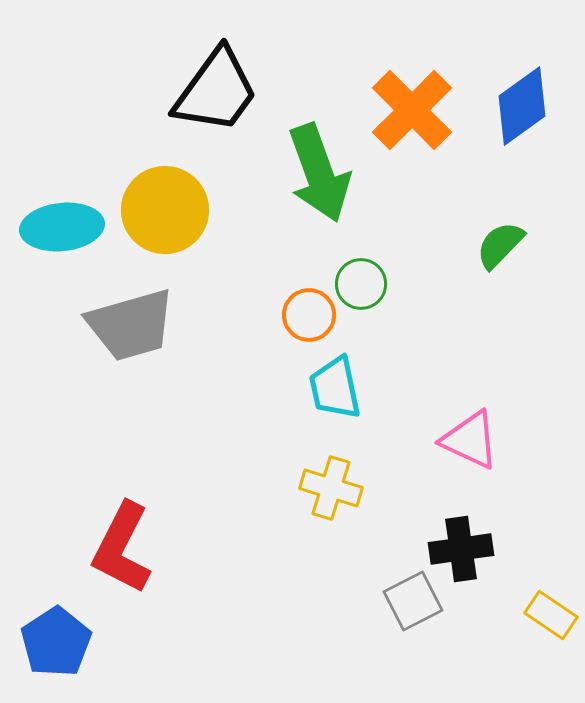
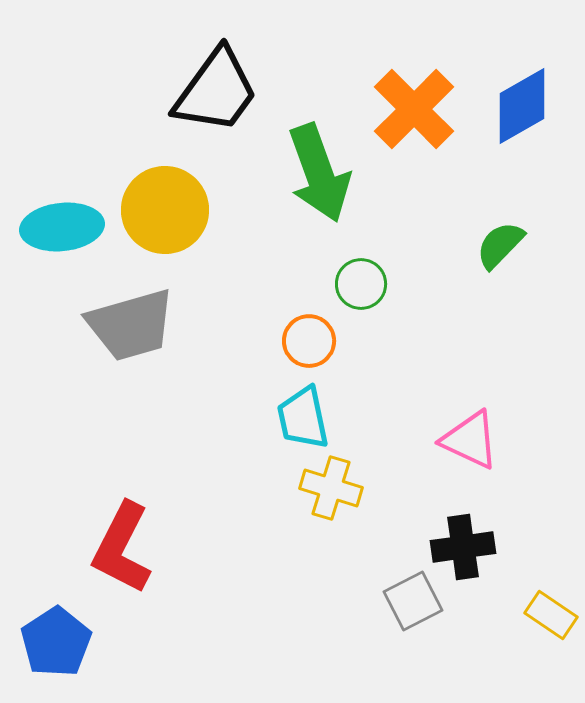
blue diamond: rotated 6 degrees clockwise
orange cross: moved 2 px right, 1 px up
orange circle: moved 26 px down
cyan trapezoid: moved 32 px left, 30 px down
black cross: moved 2 px right, 2 px up
